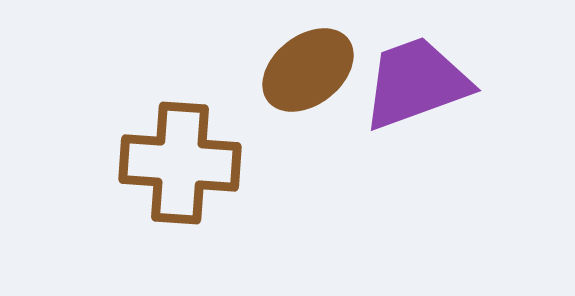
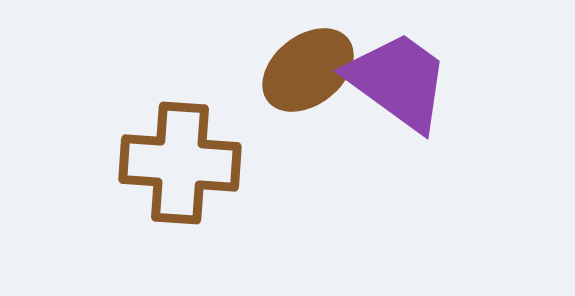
purple trapezoid: moved 18 px left, 2 px up; rotated 56 degrees clockwise
